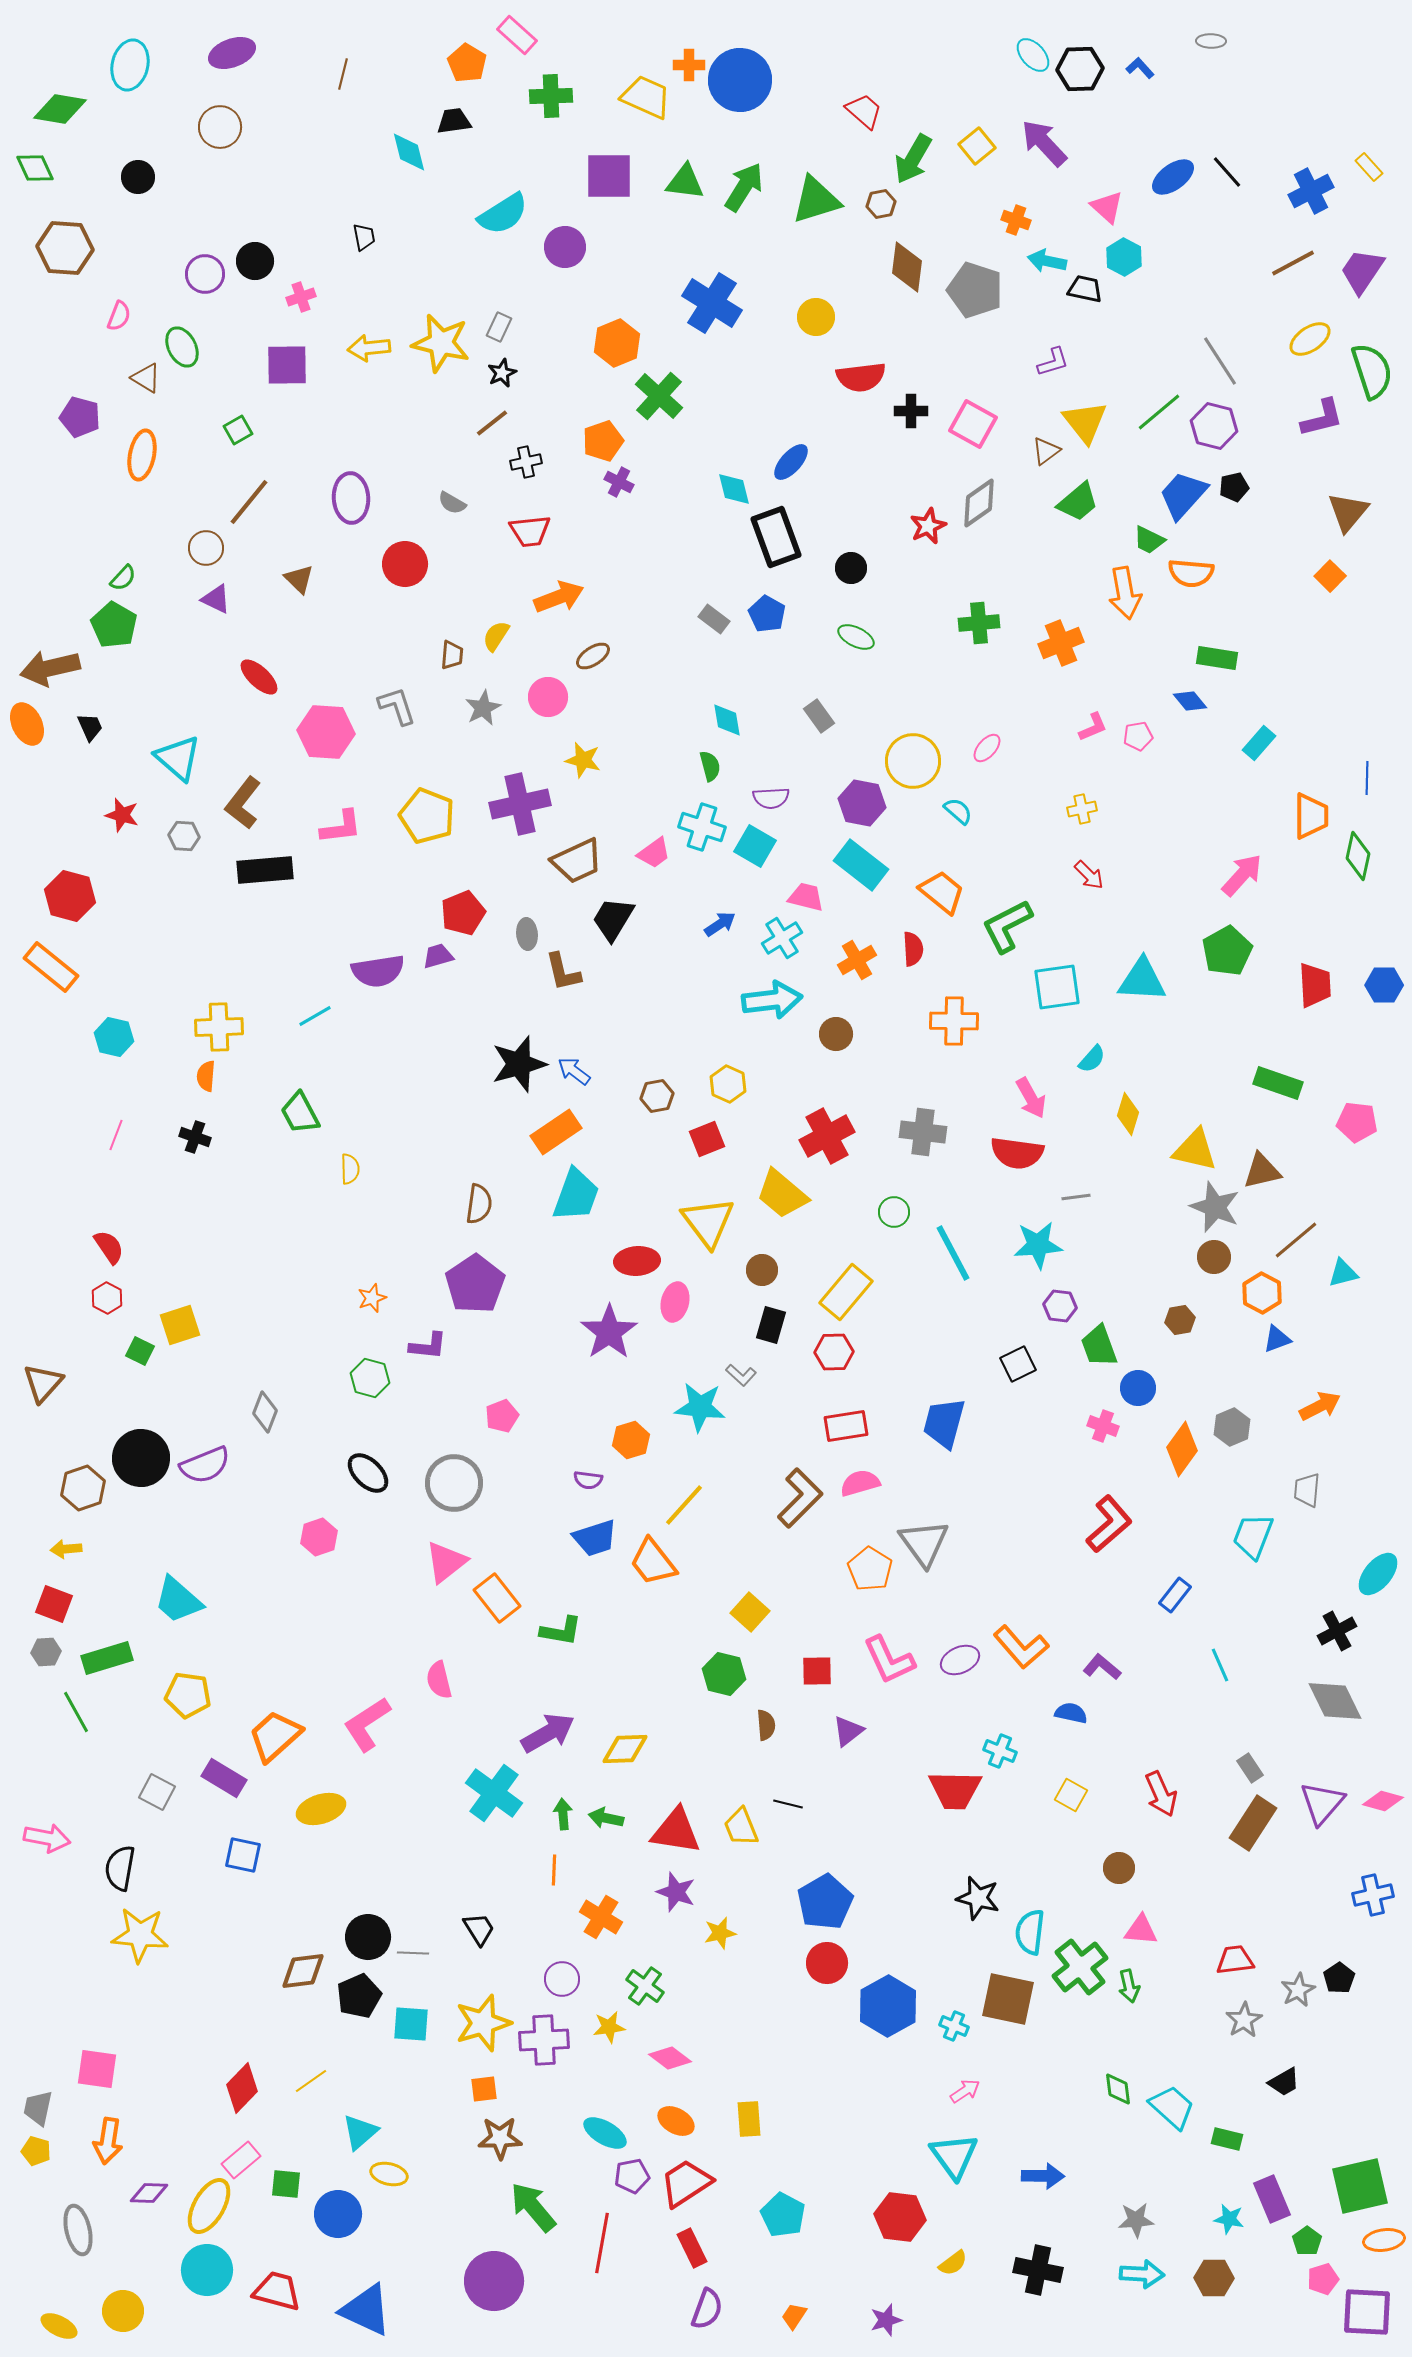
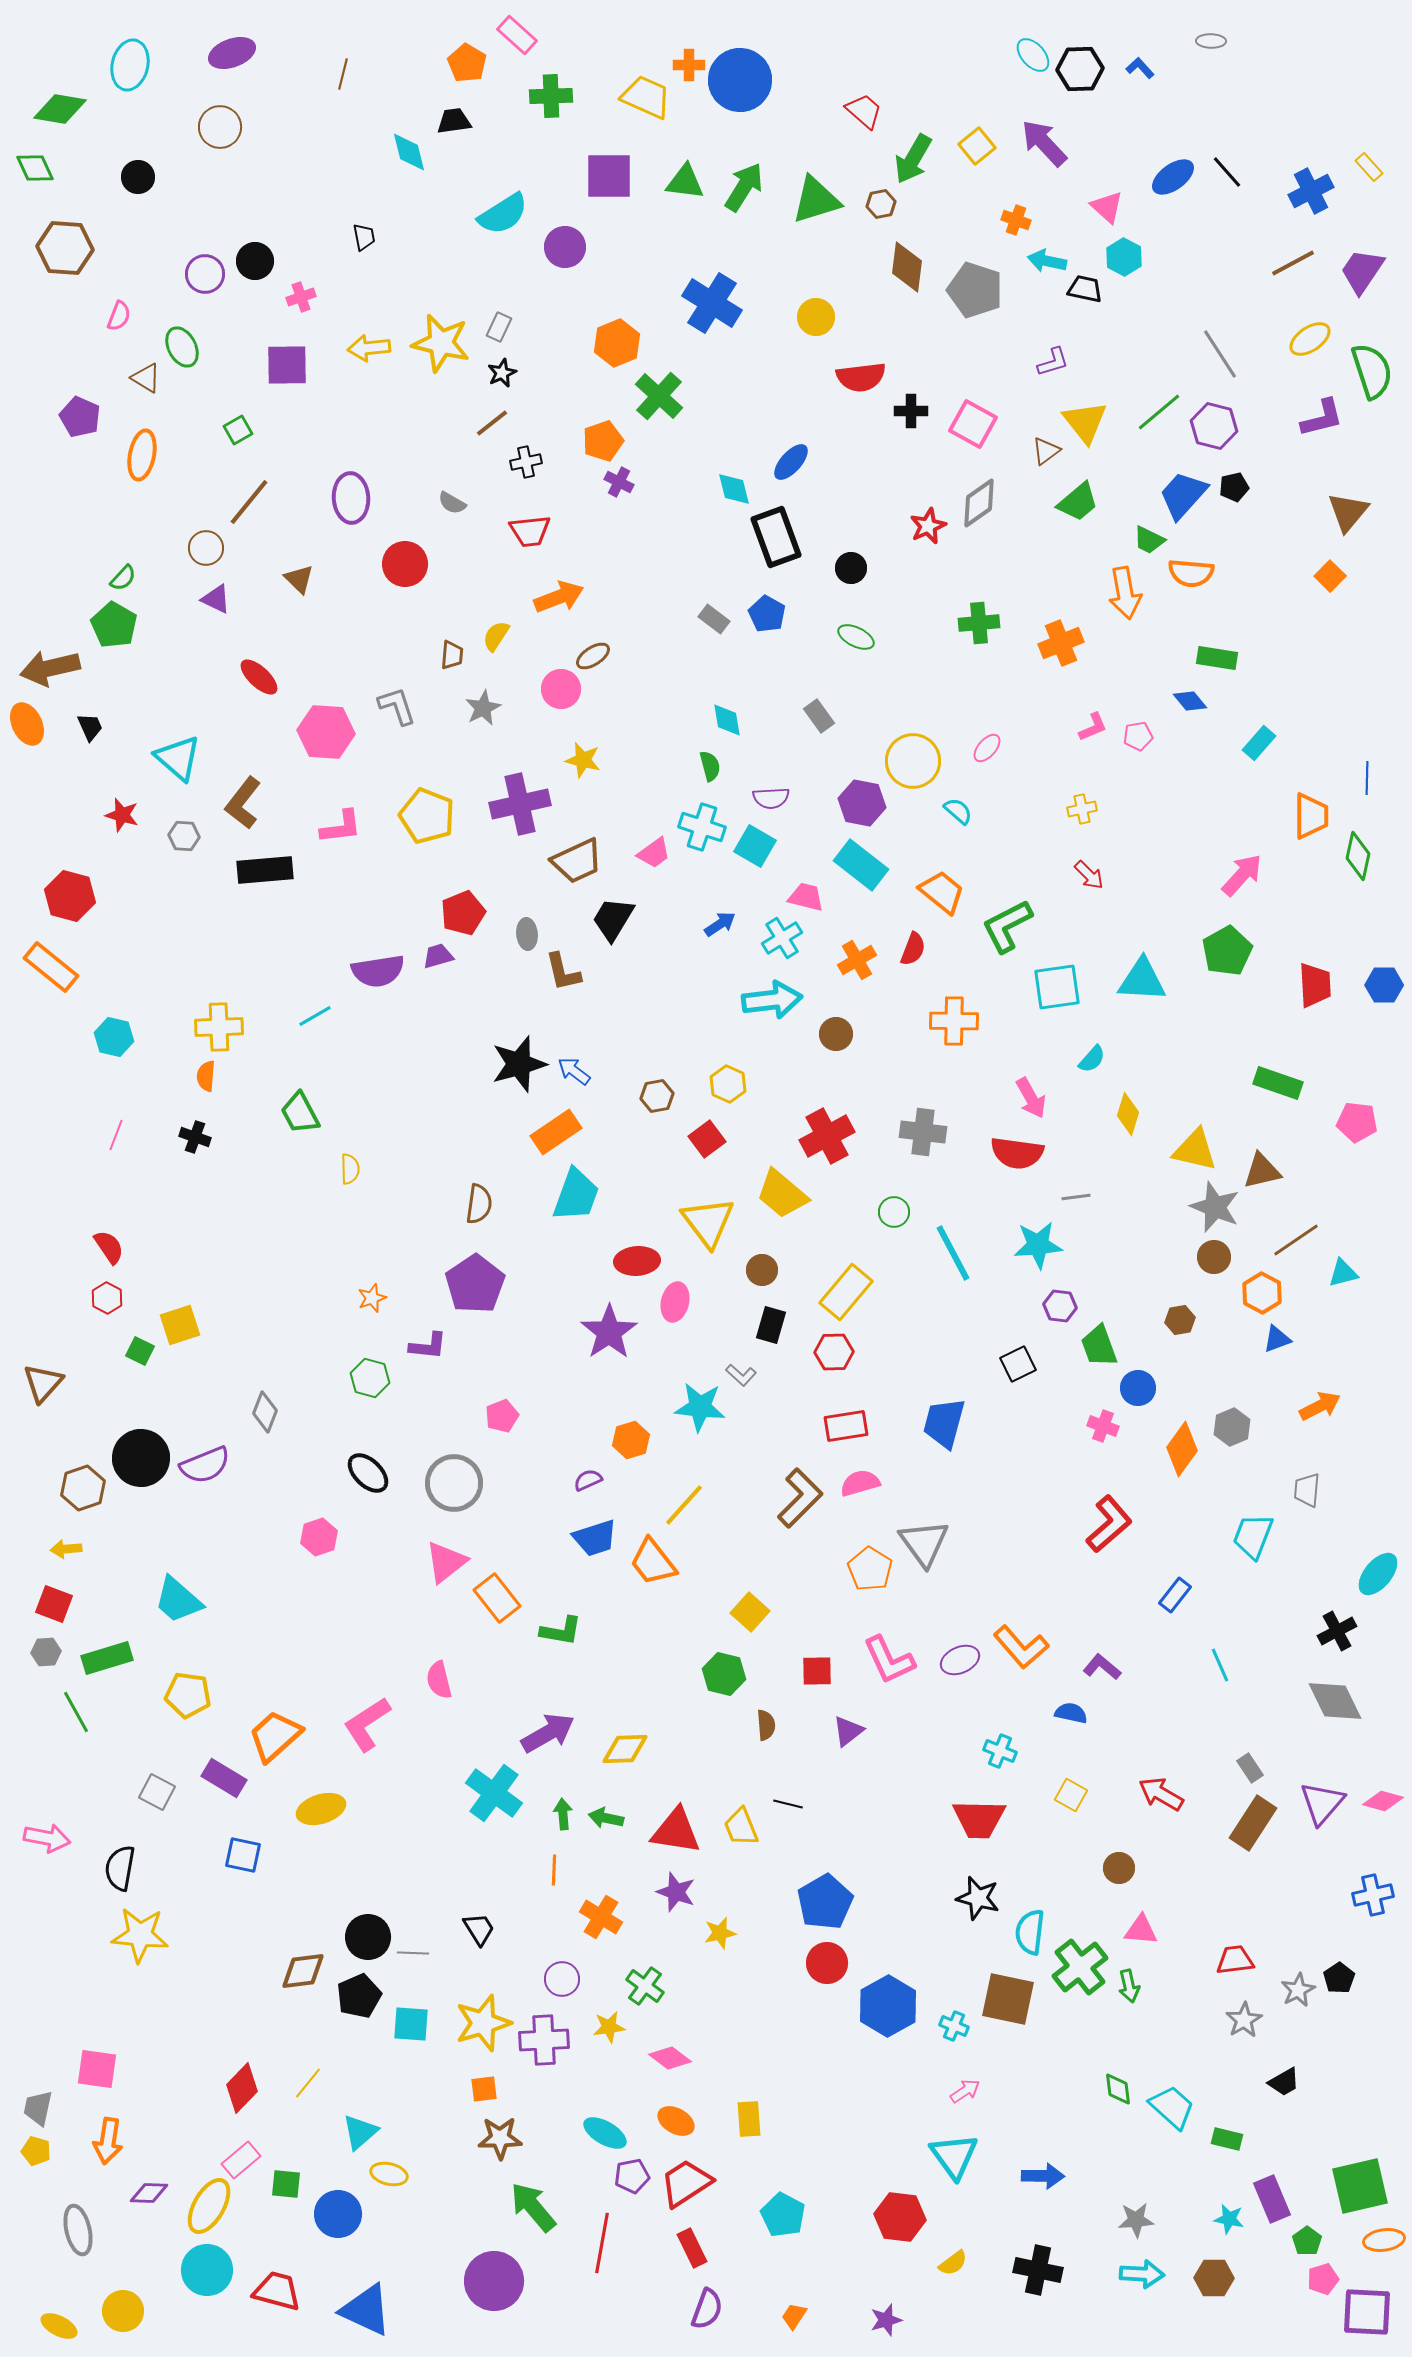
gray line at (1220, 361): moved 7 px up
purple pentagon at (80, 417): rotated 9 degrees clockwise
pink circle at (548, 697): moved 13 px right, 8 px up
red semicircle at (913, 949): rotated 24 degrees clockwise
red square at (707, 1139): rotated 15 degrees counterclockwise
brown line at (1296, 1240): rotated 6 degrees clockwise
purple semicircle at (588, 1480): rotated 148 degrees clockwise
red trapezoid at (955, 1790): moved 24 px right, 29 px down
red arrow at (1161, 1794): rotated 144 degrees clockwise
yellow line at (311, 2081): moved 3 px left, 2 px down; rotated 16 degrees counterclockwise
